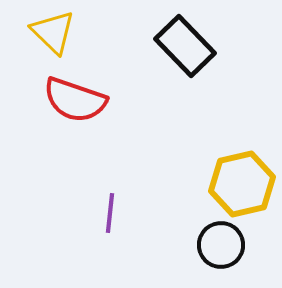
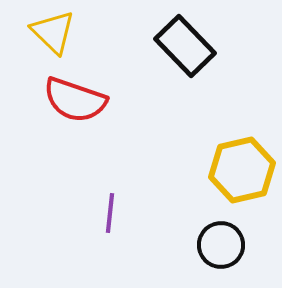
yellow hexagon: moved 14 px up
